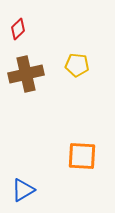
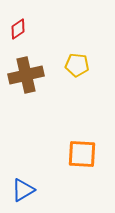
red diamond: rotated 10 degrees clockwise
brown cross: moved 1 px down
orange square: moved 2 px up
